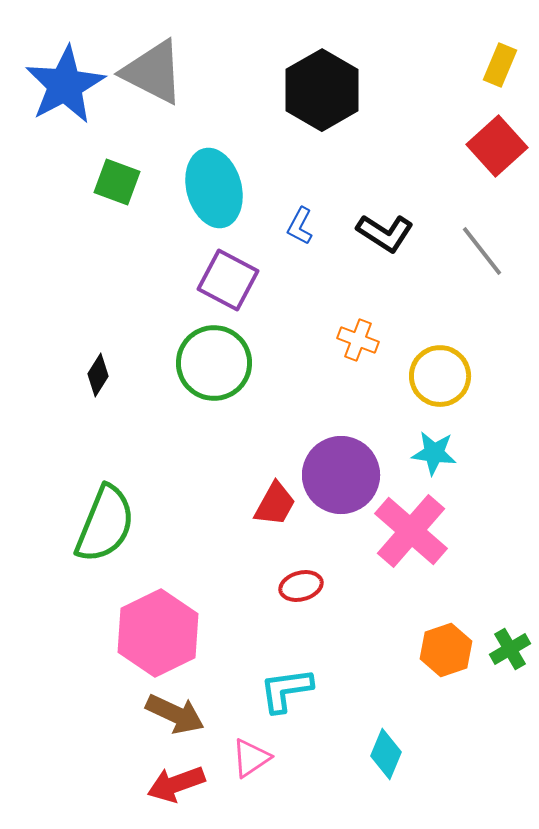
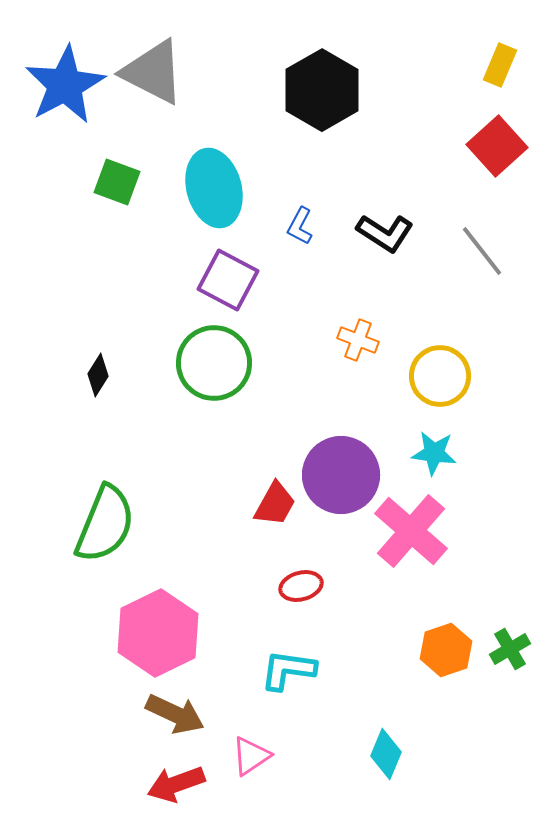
cyan L-shape: moved 2 px right, 20 px up; rotated 16 degrees clockwise
pink triangle: moved 2 px up
